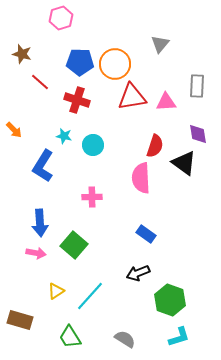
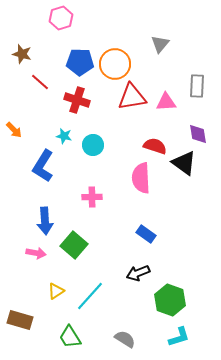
red semicircle: rotated 90 degrees counterclockwise
blue arrow: moved 5 px right, 2 px up
